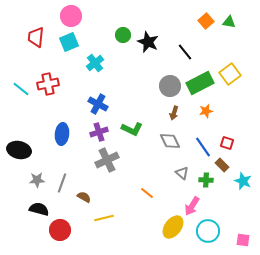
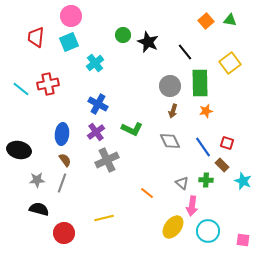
green triangle: moved 1 px right, 2 px up
yellow square: moved 11 px up
green rectangle: rotated 64 degrees counterclockwise
brown arrow: moved 1 px left, 2 px up
purple cross: moved 3 px left; rotated 18 degrees counterclockwise
gray triangle: moved 10 px down
brown semicircle: moved 19 px left, 37 px up; rotated 24 degrees clockwise
pink arrow: rotated 24 degrees counterclockwise
red circle: moved 4 px right, 3 px down
